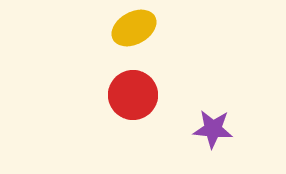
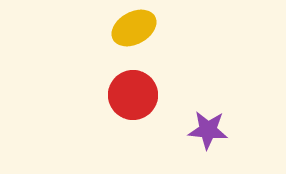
purple star: moved 5 px left, 1 px down
